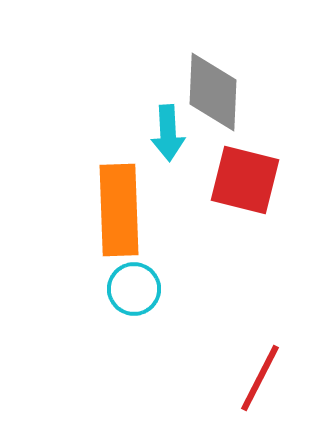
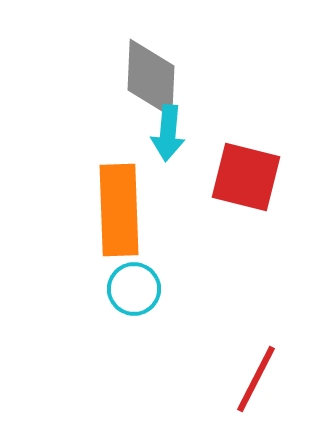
gray diamond: moved 62 px left, 14 px up
cyan arrow: rotated 8 degrees clockwise
red square: moved 1 px right, 3 px up
red line: moved 4 px left, 1 px down
